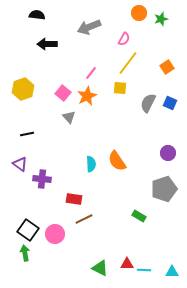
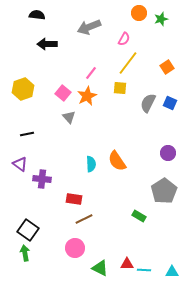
gray pentagon: moved 2 px down; rotated 15 degrees counterclockwise
pink circle: moved 20 px right, 14 px down
